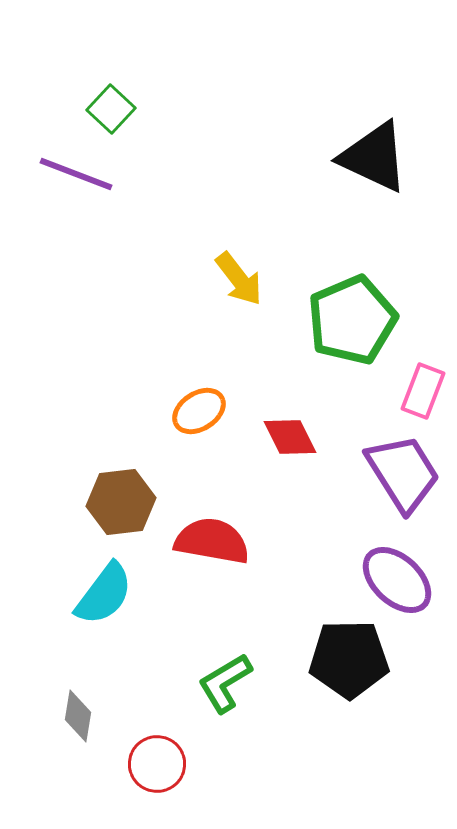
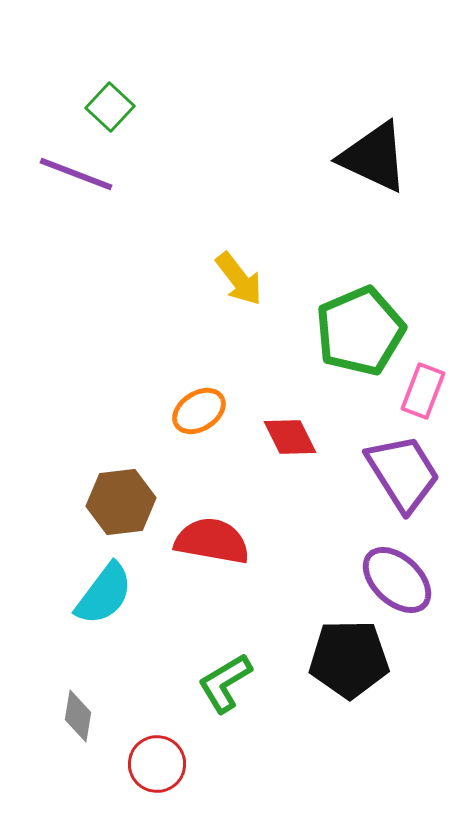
green square: moved 1 px left, 2 px up
green pentagon: moved 8 px right, 11 px down
